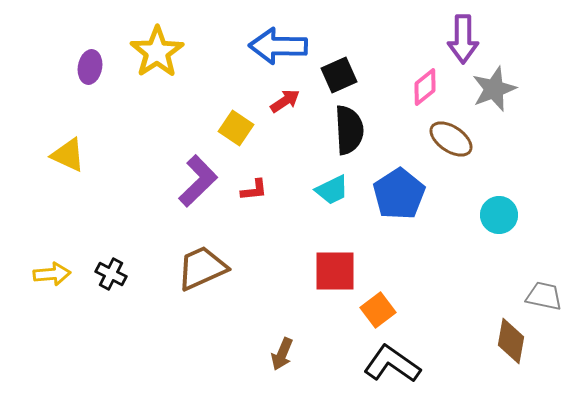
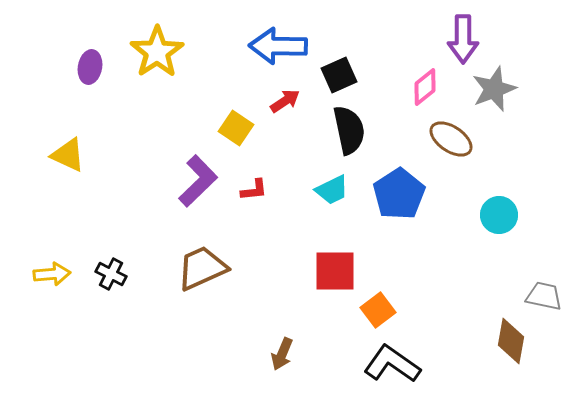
black semicircle: rotated 9 degrees counterclockwise
